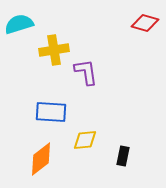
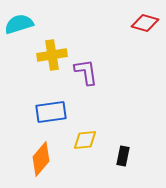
yellow cross: moved 2 px left, 5 px down
blue rectangle: rotated 12 degrees counterclockwise
orange diamond: rotated 12 degrees counterclockwise
